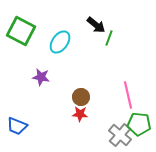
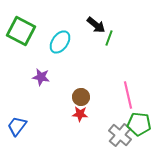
blue trapezoid: rotated 105 degrees clockwise
